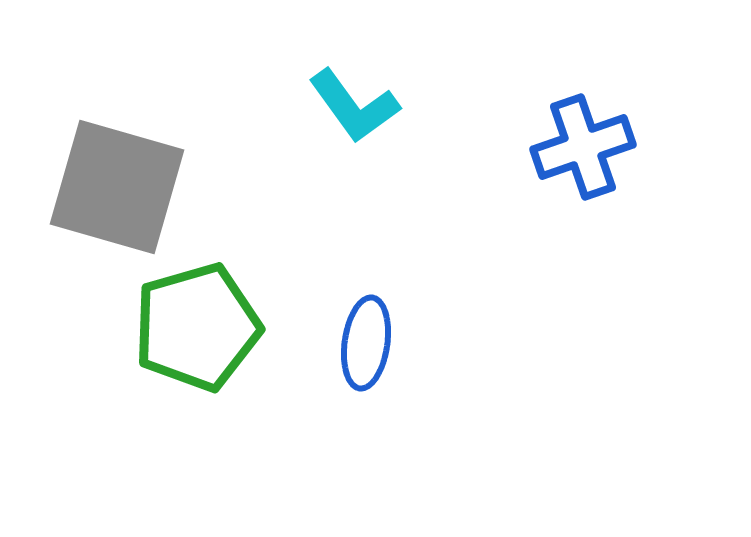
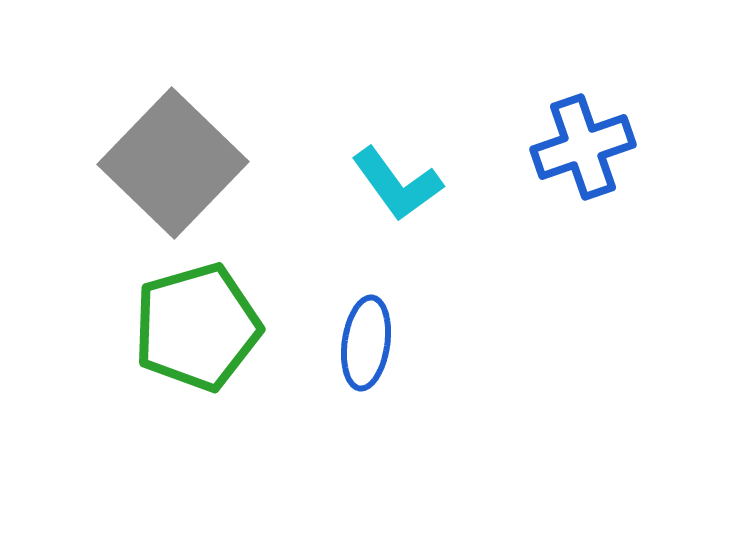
cyan L-shape: moved 43 px right, 78 px down
gray square: moved 56 px right, 24 px up; rotated 28 degrees clockwise
